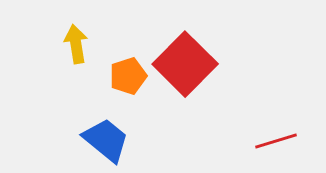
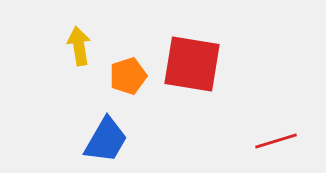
yellow arrow: moved 3 px right, 2 px down
red square: moved 7 px right; rotated 36 degrees counterclockwise
blue trapezoid: rotated 81 degrees clockwise
